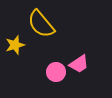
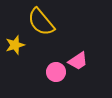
yellow semicircle: moved 2 px up
pink trapezoid: moved 1 px left, 3 px up
